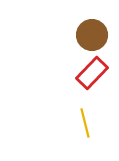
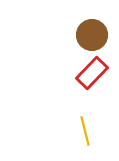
yellow line: moved 8 px down
